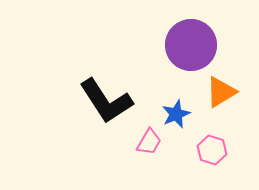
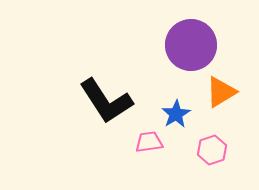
blue star: rotated 8 degrees counterclockwise
pink trapezoid: rotated 128 degrees counterclockwise
pink hexagon: rotated 24 degrees clockwise
